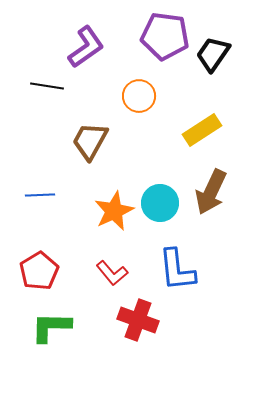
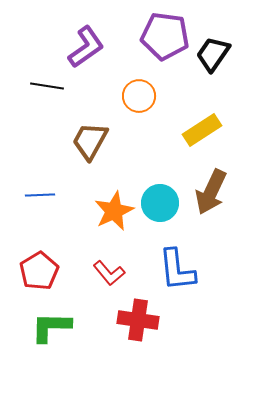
red L-shape: moved 3 px left
red cross: rotated 12 degrees counterclockwise
